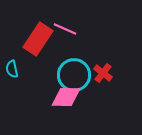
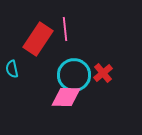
pink line: rotated 60 degrees clockwise
red cross: rotated 12 degrees clockwise
